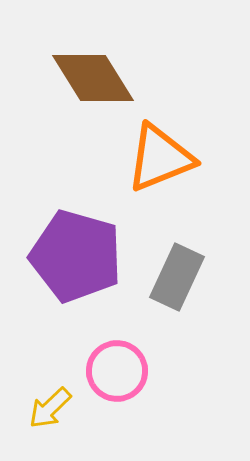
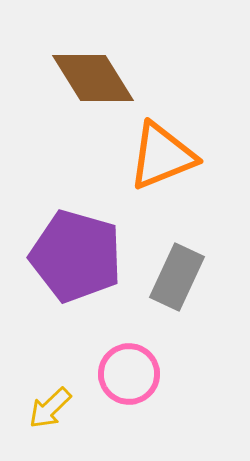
orange triangle: moved 2 px right, 2 px up
pink circle: moved 12 px right, 3 px down
